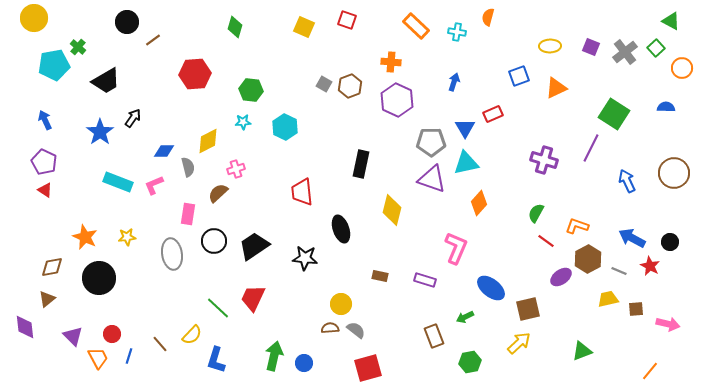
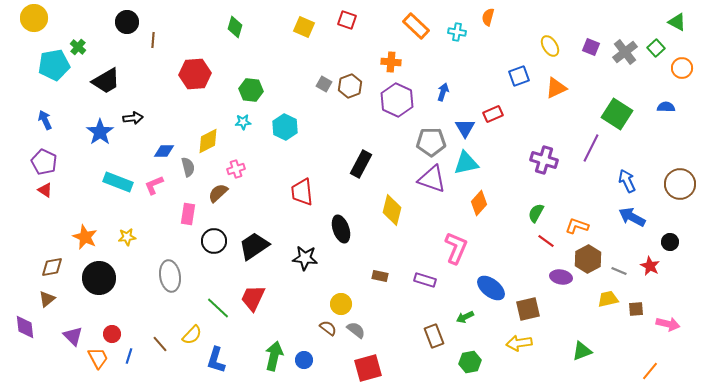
green triangle at (671, 21): moved 6 px right, 1 px down
brown line at (153, 40): rotated 49 degrees counterclockwise
yellow ellipse at (550, 46): rotated 60 degrees clockwise
blue arrow at (454, 82): moved 11 px left, 10 px down
green square at (614, 114): moved 3 px right
black arrow at (133, 118): rotated 48 degrees clockwise
black rectangle at (361, 164): rotated 16 degrees clockwise
brown circle at (674, 173): moved 6 px right, 11 px down
blue arrow at (632, 238): moved 21 px up
gray ellipse at (172, 254): moved 2 px left, 22 px down
purple ellipse at (561, 277): rotated 45 degrees clockwise
brown semicircle at (330, 328): moved 2 px left; rotated 42 degrees clockwise
yellow arrow at (519, 343): rotated 145 degrees counterclockwise
blue circle at (304, 363): moved 3 px up
